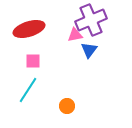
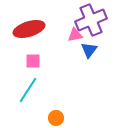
orange circle: moved 11 px left, 12 px down
